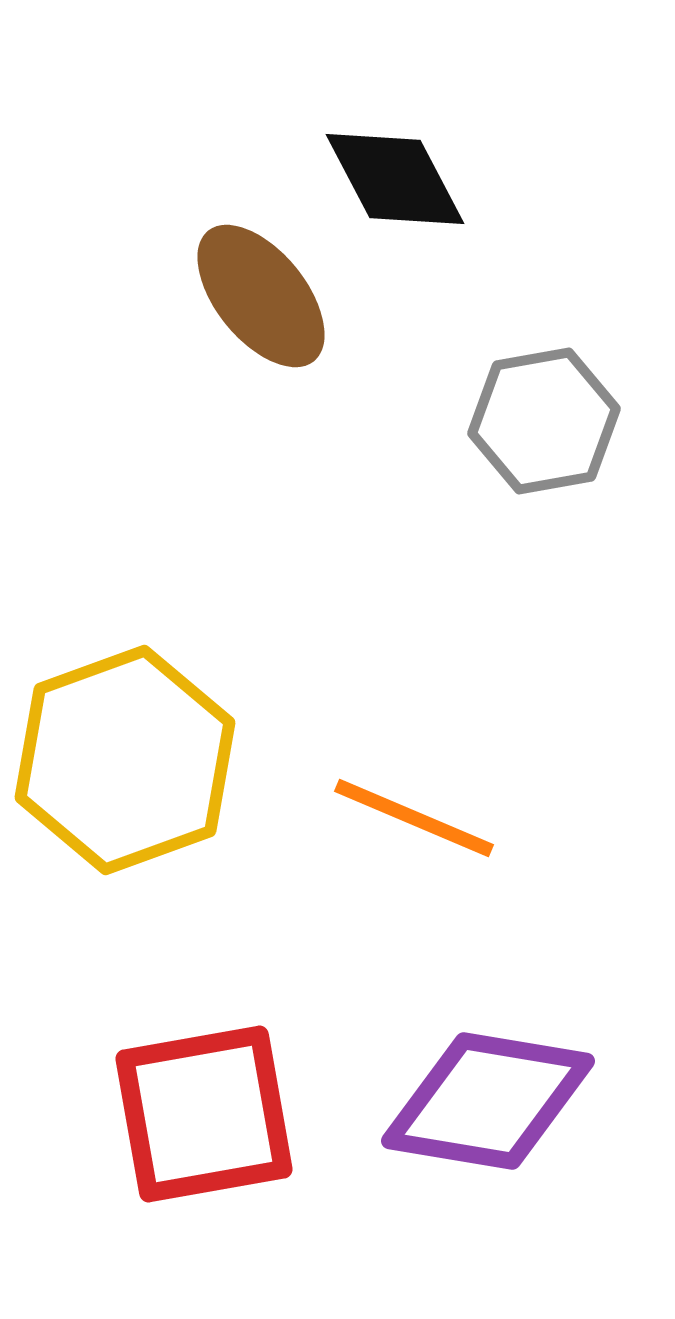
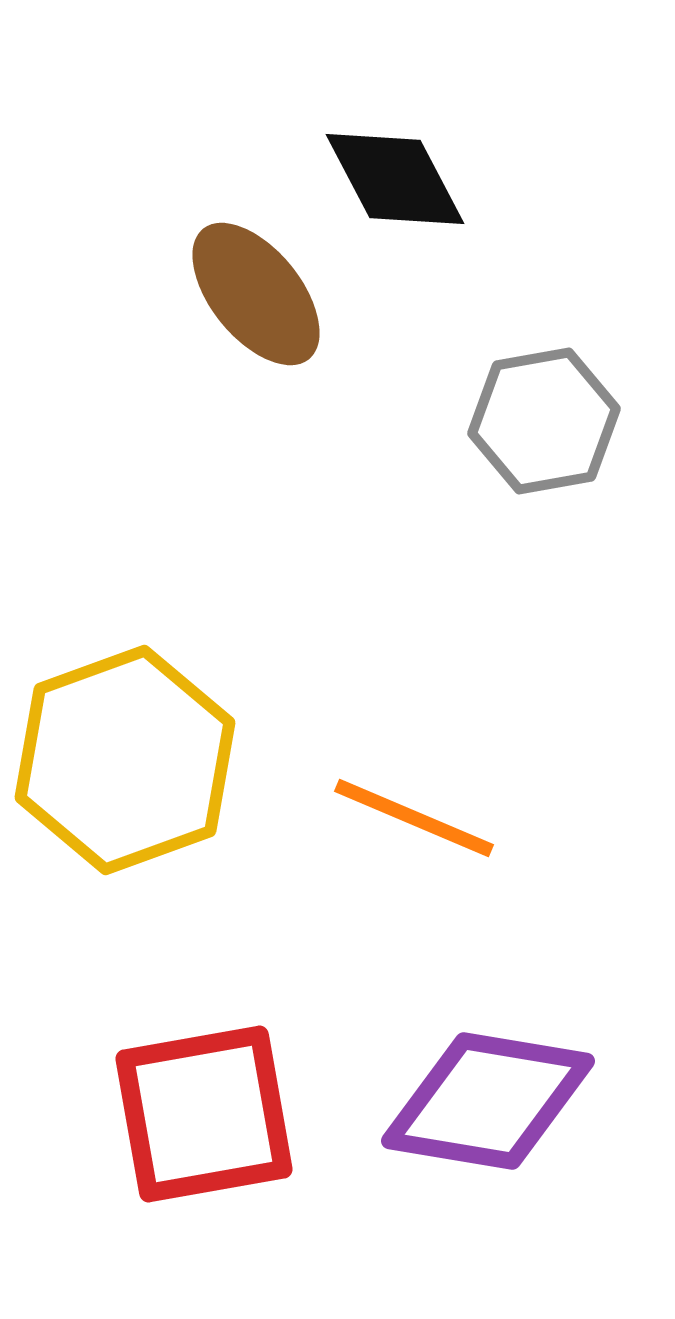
brown ellipse: moved 5 px left, 2 px up
